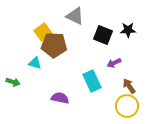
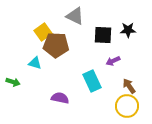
black square: rotated 18 degrees counterclockwise
brown pentagon: moved 2 px right
purple arrow: moved 1 px left, 2 px up
